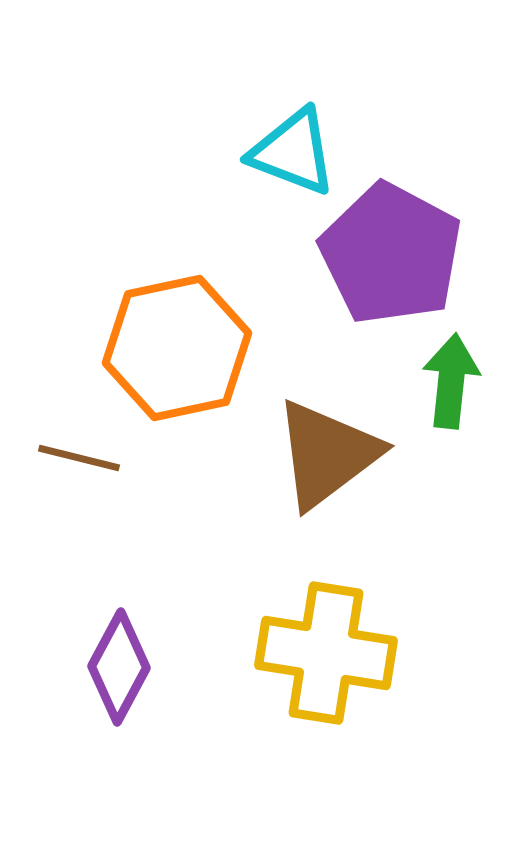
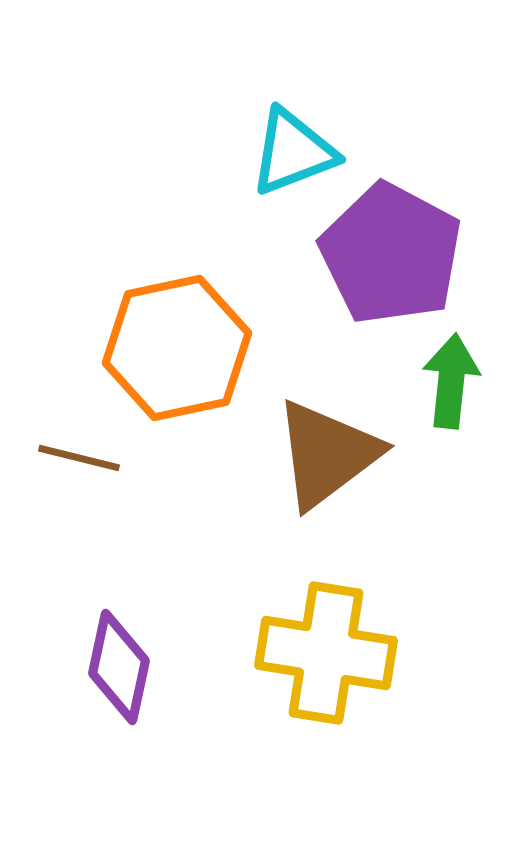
cyan triangle: rotated 42 degrees counterclockwise
purple diamond: rotated 16 degrees counterclockwise
